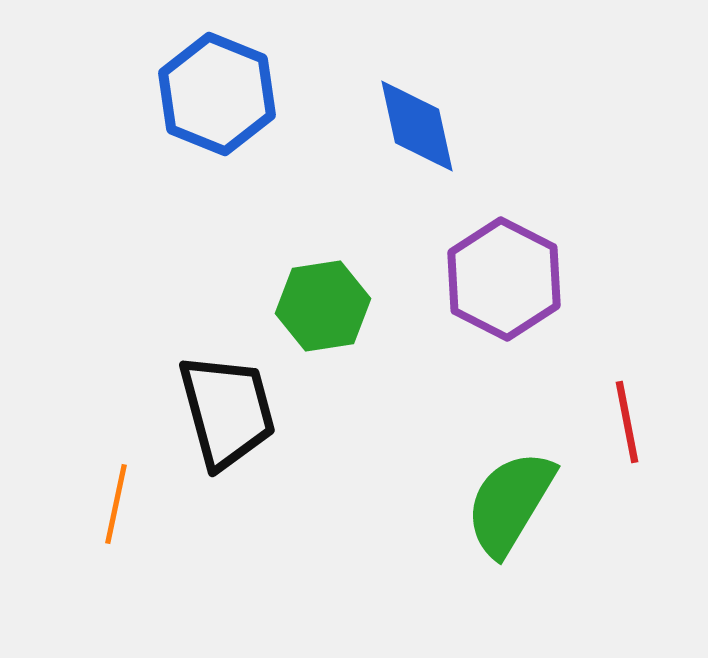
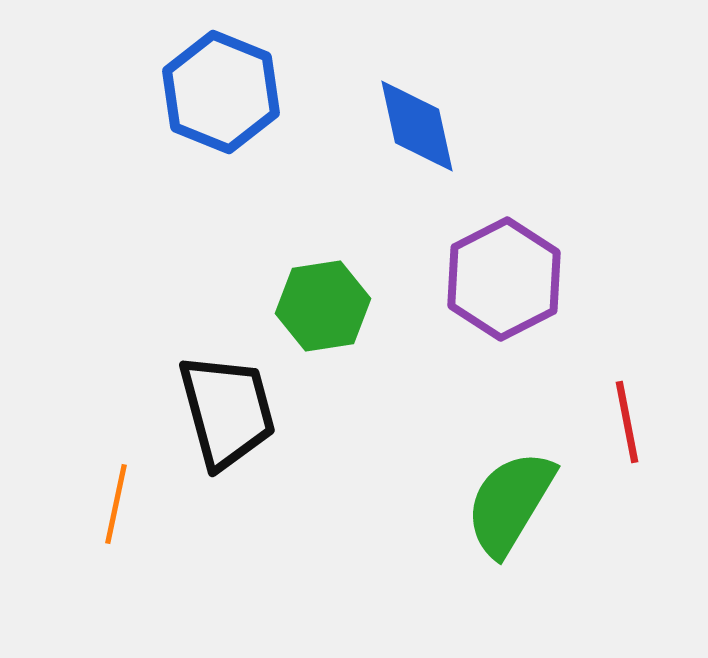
blue hexagon: moved 4 px right, 2 px up
purple hexagon: rotated 6 degrees clockwise
